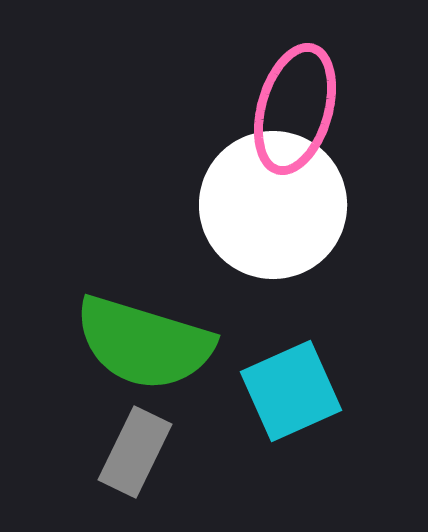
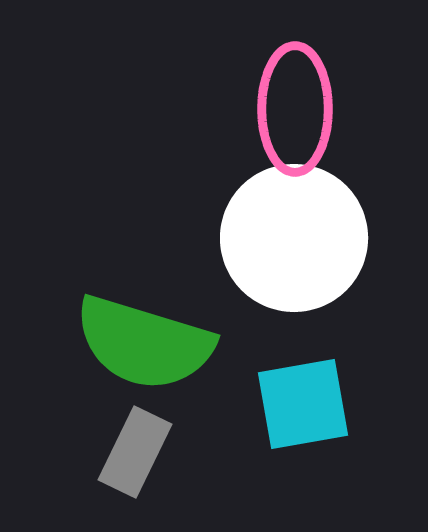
pink ellipse: rotated 16 degrees counterclockwise
white circle: moved 21 px right, 33 px down
cyan square: moved 12 px right, 13 px down; rotated 14 degrees clockwise
